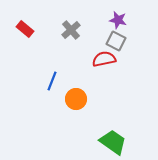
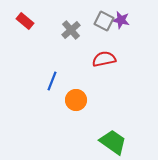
purple star: moved 3 px right
red rectangle: moved 8 px up
gray square: moved 12 px left, 20 px up
orange circle: moved 1 px down
